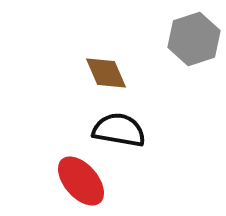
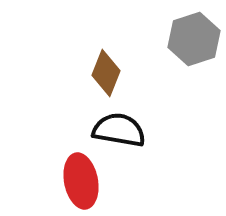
brown diamond: rotated 45 degrees clockwise
red ellipse: rotated 30 degrees clockwise
